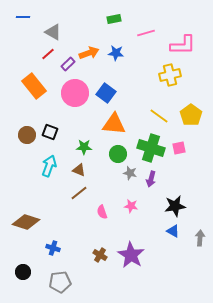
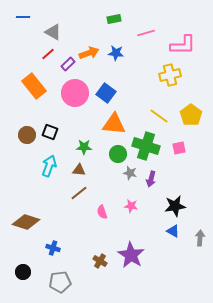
green cross: moved 5 px left, 2 px up
brown triangle: rotated 16 degrees counterclockwise
brown cross: moved 6 px down
